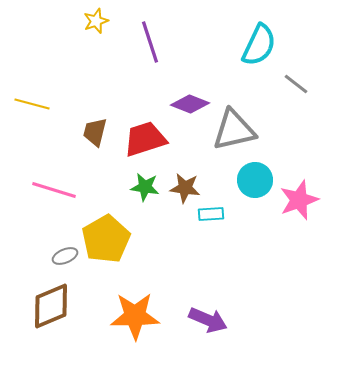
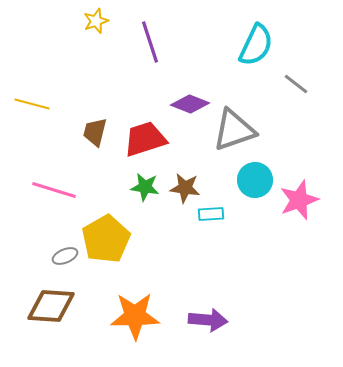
cyan semicircle: moved 3 px left
gray triangle: rotated 6 degrees counterclockwise
brown diamond: rotated 27 degrees clockwise
purple arrow: rotated 18 degrees counterclockwise
